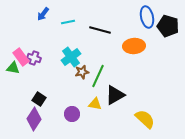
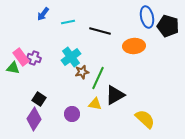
black line: moved 1 px down
green line: moved 2 px down
